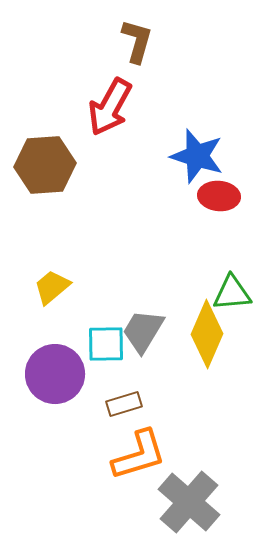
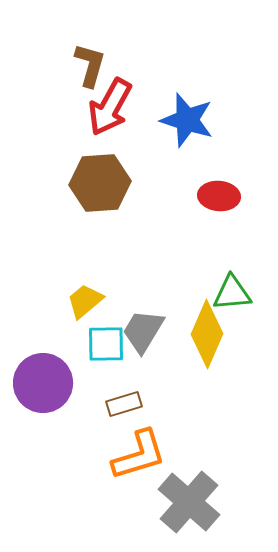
brown L-shape: moved 47 px left, 24 px down
blue star: moved 10 px left, 36 px up
brown hexagon: moved 55 px right, 18 px down
yellow trapezoid: moved 33 px right, 14 px down
purple circle: moved 12 px left, 9 px down
